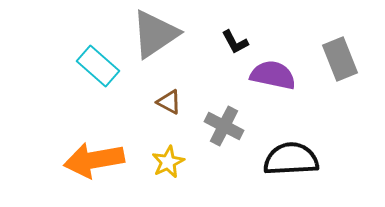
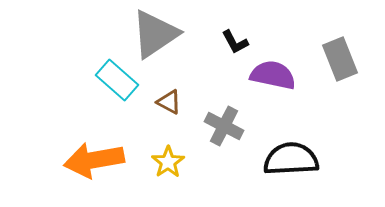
cyan rectangle: moved 19 px right, 14 px down
yellow star: rotated 8 degrees counterclockwise
